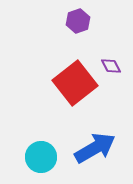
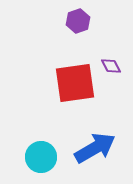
red square: rotated 30 degrees clockwise
